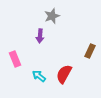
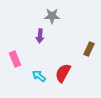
gray star: rotated 21 degrees clockwise
brown rectangle: moved 1 px left, 2 px up
red semicircle: moved 1 px left, 1 px up
